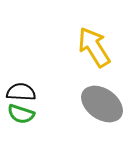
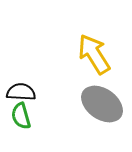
yellow arrow: moved 7 px down
green semicircle: moved 2 px down; rotated 56 degrees clockwise
